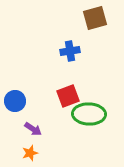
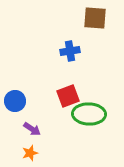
brown square: rotated 20 degrees clockwise
purple arrow: moved 1 px left
